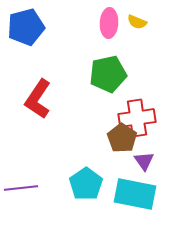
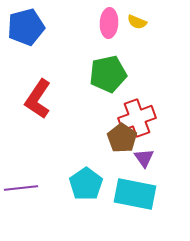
red cross: rotated 12 degrees counterclockwise
purple triangle: moved 3 px up
